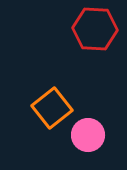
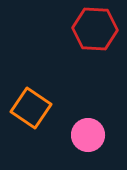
orange square: moved 21 px left; rotated 18 degrees counterclockwise
